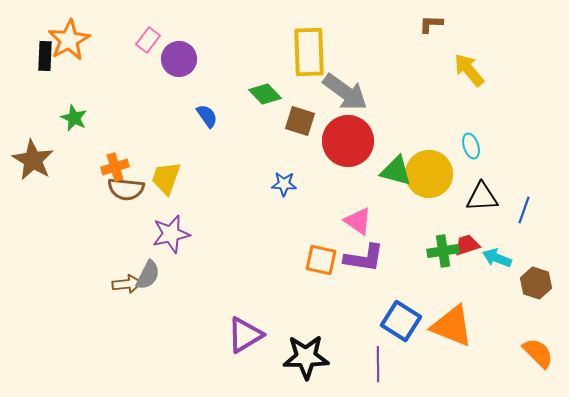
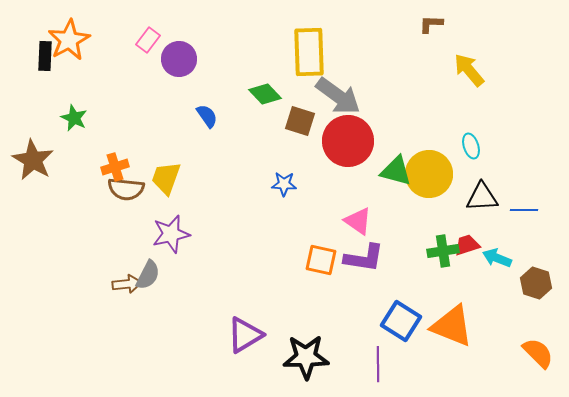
gray arrow: moved 7 px left, 4 px down
blue line: rotated 72 degrees clockwise
